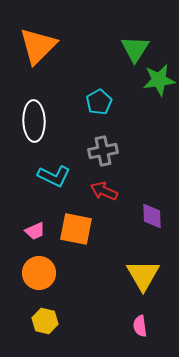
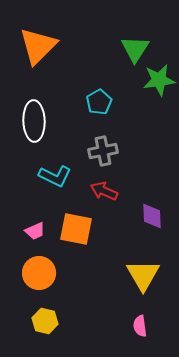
cyan L-shape: moved 1 px right
